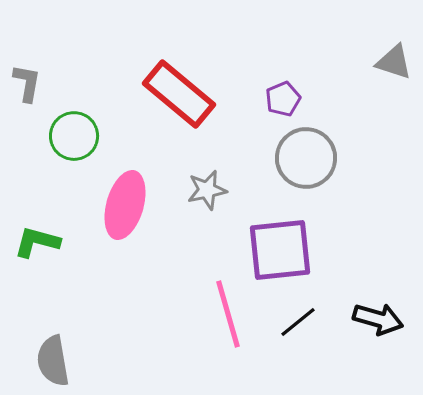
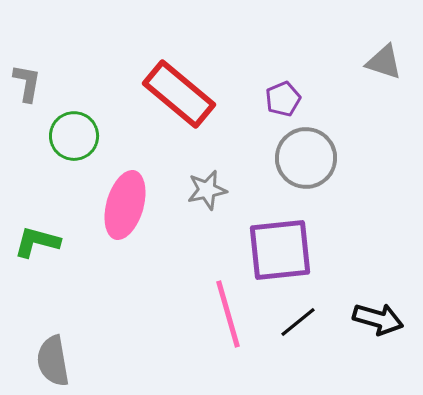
gray triangle: moved 10 px left
